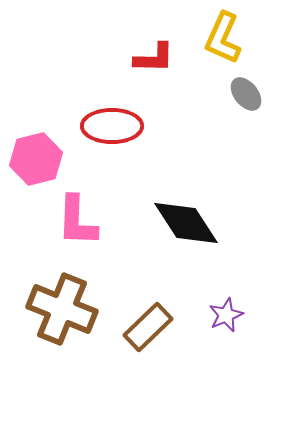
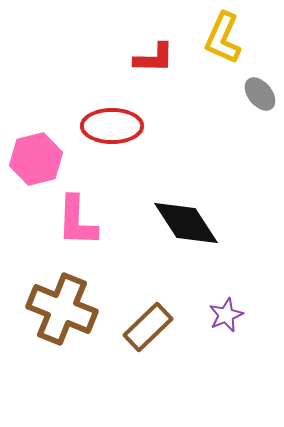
gray ellipse: moved 14 px right
